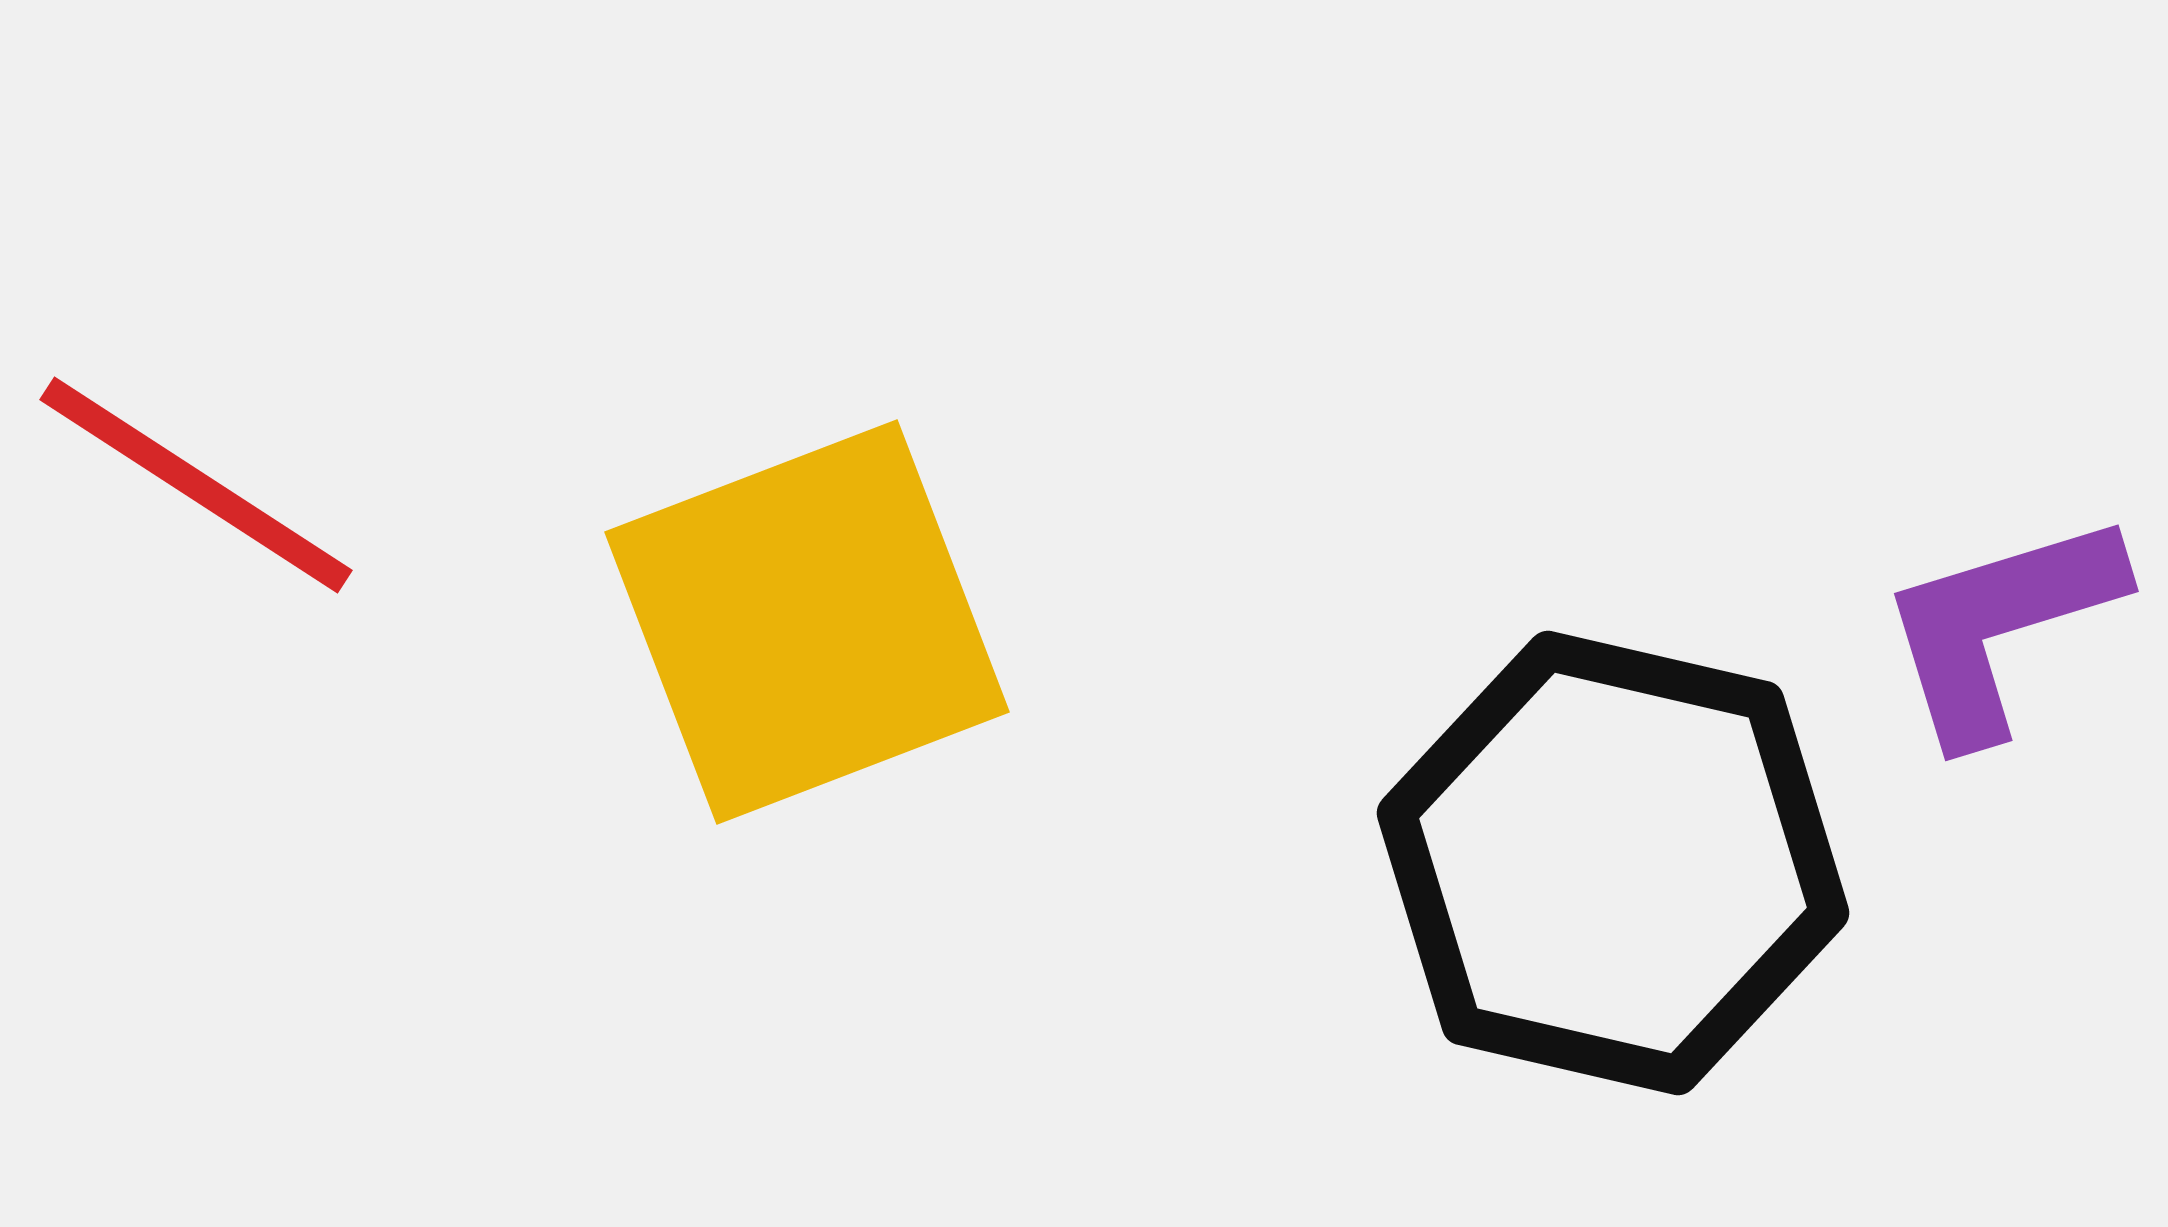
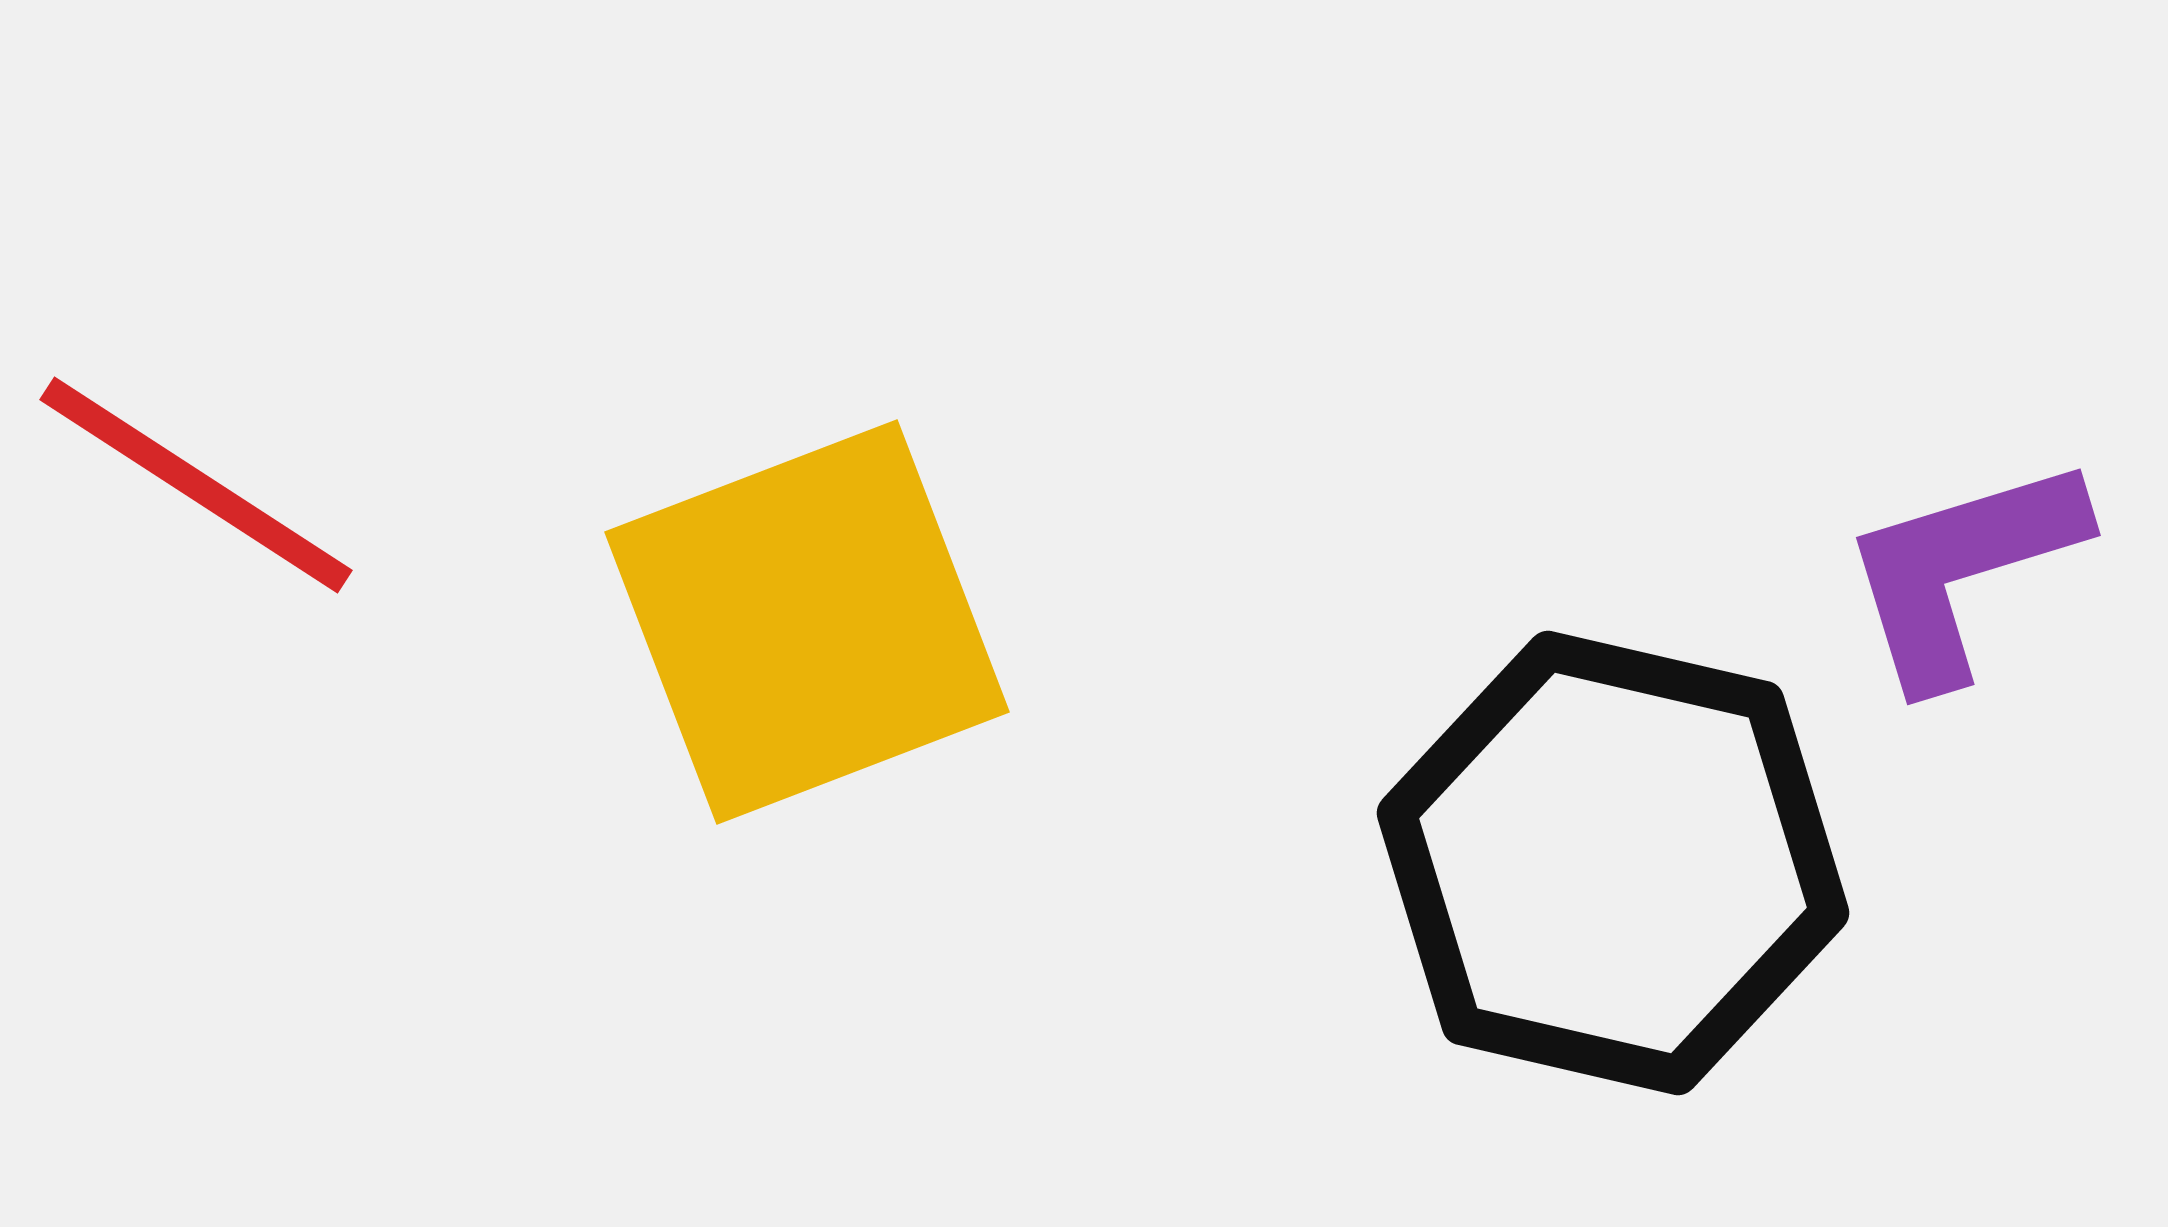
purple L-shape: moved 38 px left, 56 px up
